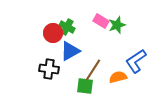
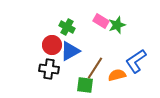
red circle: moved 1 px left, 12 px down
brown line: moved 2 px right, 2 px up
orange semicircle: moved 1 px left, 2 px up
green square: moved 1 px up
